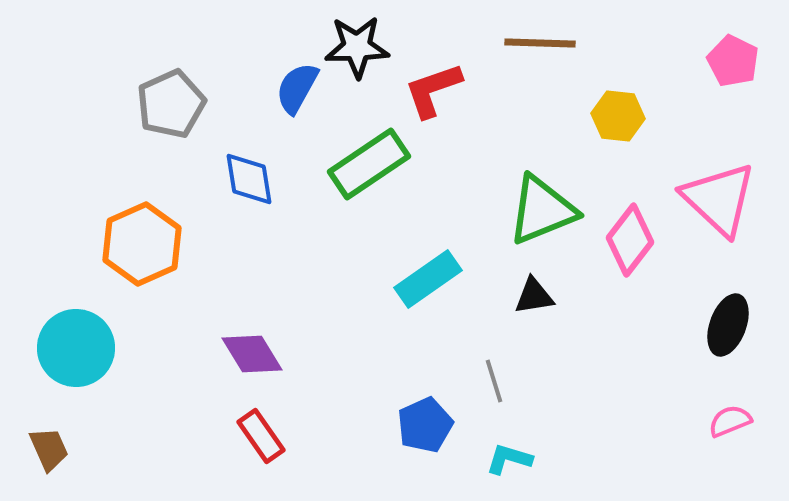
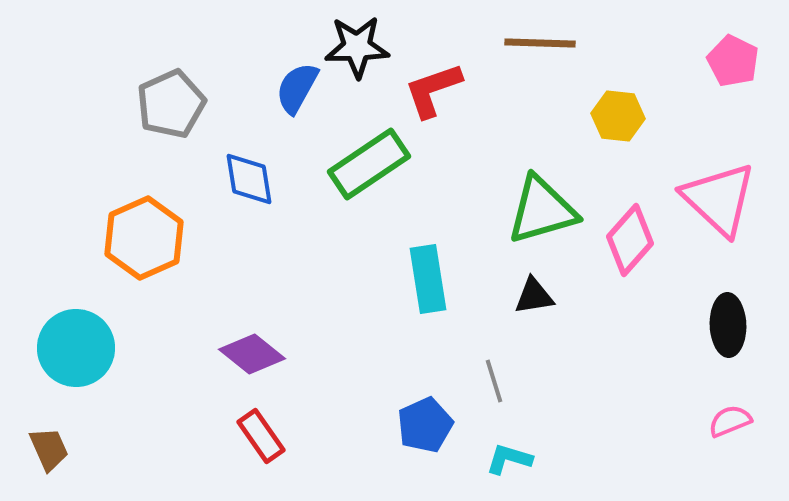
green triangle: rotated 6 degrees clockwise
pink diamond: rotated 4 degrees clockwise
orange hexagon: moved 2 px right, 6 px up
cyan rectangle: rotated 64 degrees counterclockwise
black ellipse: rotated 22 degrees counterclockwise
purple diamond: rotated 20 degrees counterclockwise
